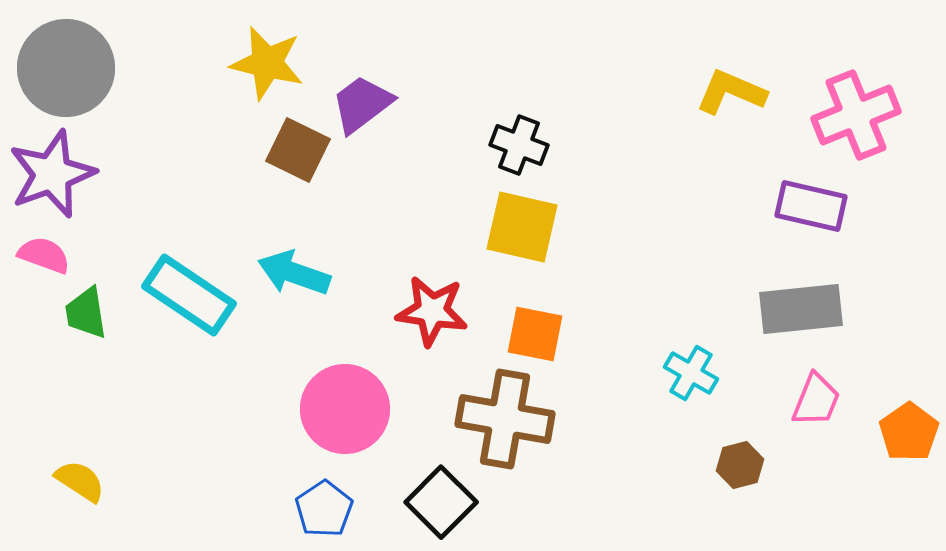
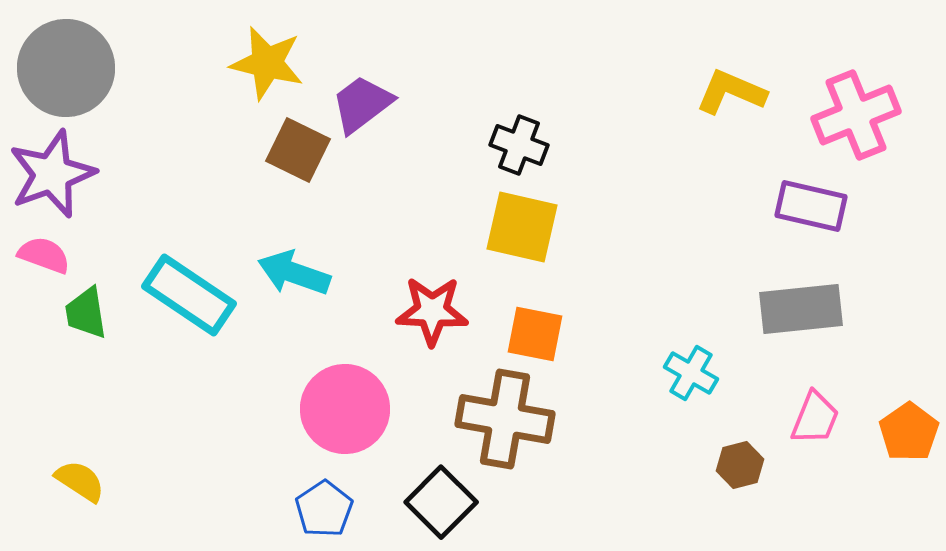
red star: rotated 6 degrees counterclockwise
pink trapezoid: moved 1 px left, 18 px down
